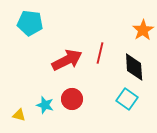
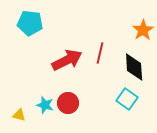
red circle: moved 4 px left, 4 px down
